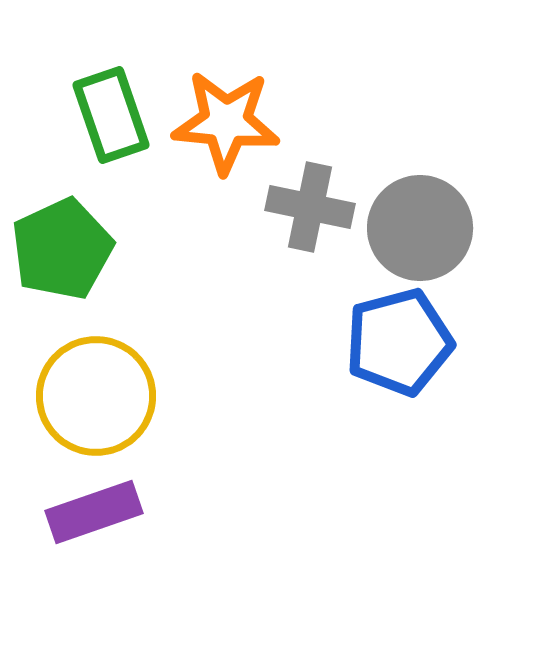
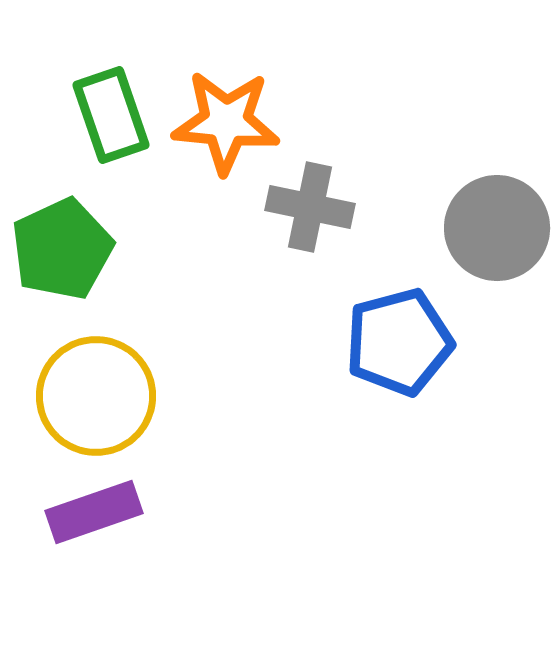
gray circle: moved 77 px right
